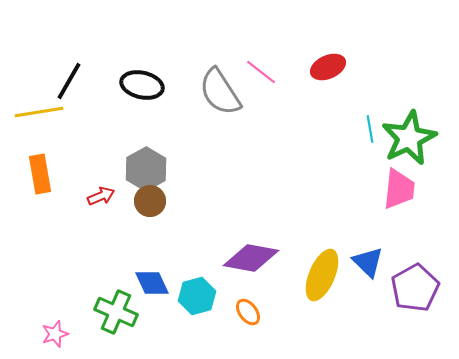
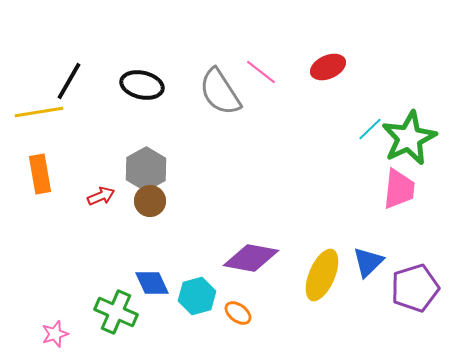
cyan line: rotated 56 degrees clockwise
blue triangle: rotated 32 degrees clockwise
purple pentagon: rotated 12 degrees clockwise
orange ellipse: moved 10 px left, 1 px down; rotated 16 degrees counterclockwise
